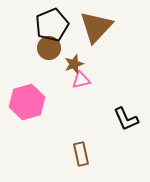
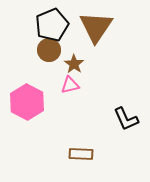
brown triangle: rotated 9 degrees counterclockwise
brown circle: moved 2 px down
brown star: rotated 18 degrees counterclockwise
pink triangle: moved 11 px left, 5 px down
pink hexagon: rotated 16 degrees counterclockwise
brown rectangle: rotated 75 degrees counterclockwise
